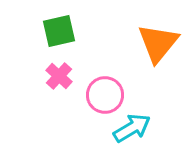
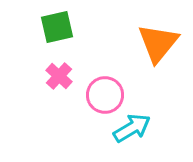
green square: moved 2 px left, 4 px up
